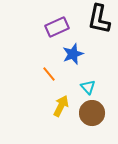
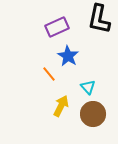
blue star: moved 5 px left, 2 px down; rotated 20 degrees counterclockwise
brown circle: moved 1 px right, 1 px down
